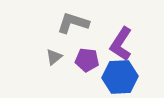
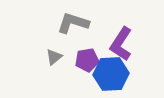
purple pentagon: rotated 15 degrees counterclockwise
blue hexagon: moved 9 px left, 3 px up
